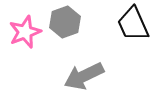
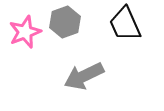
black trapezoid: moved 8 px left
